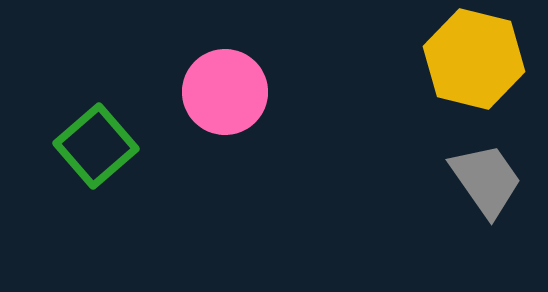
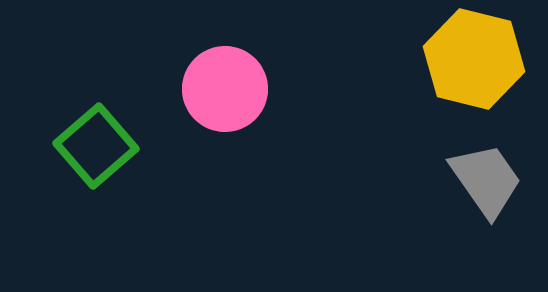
pink circle: moved 3 px up
